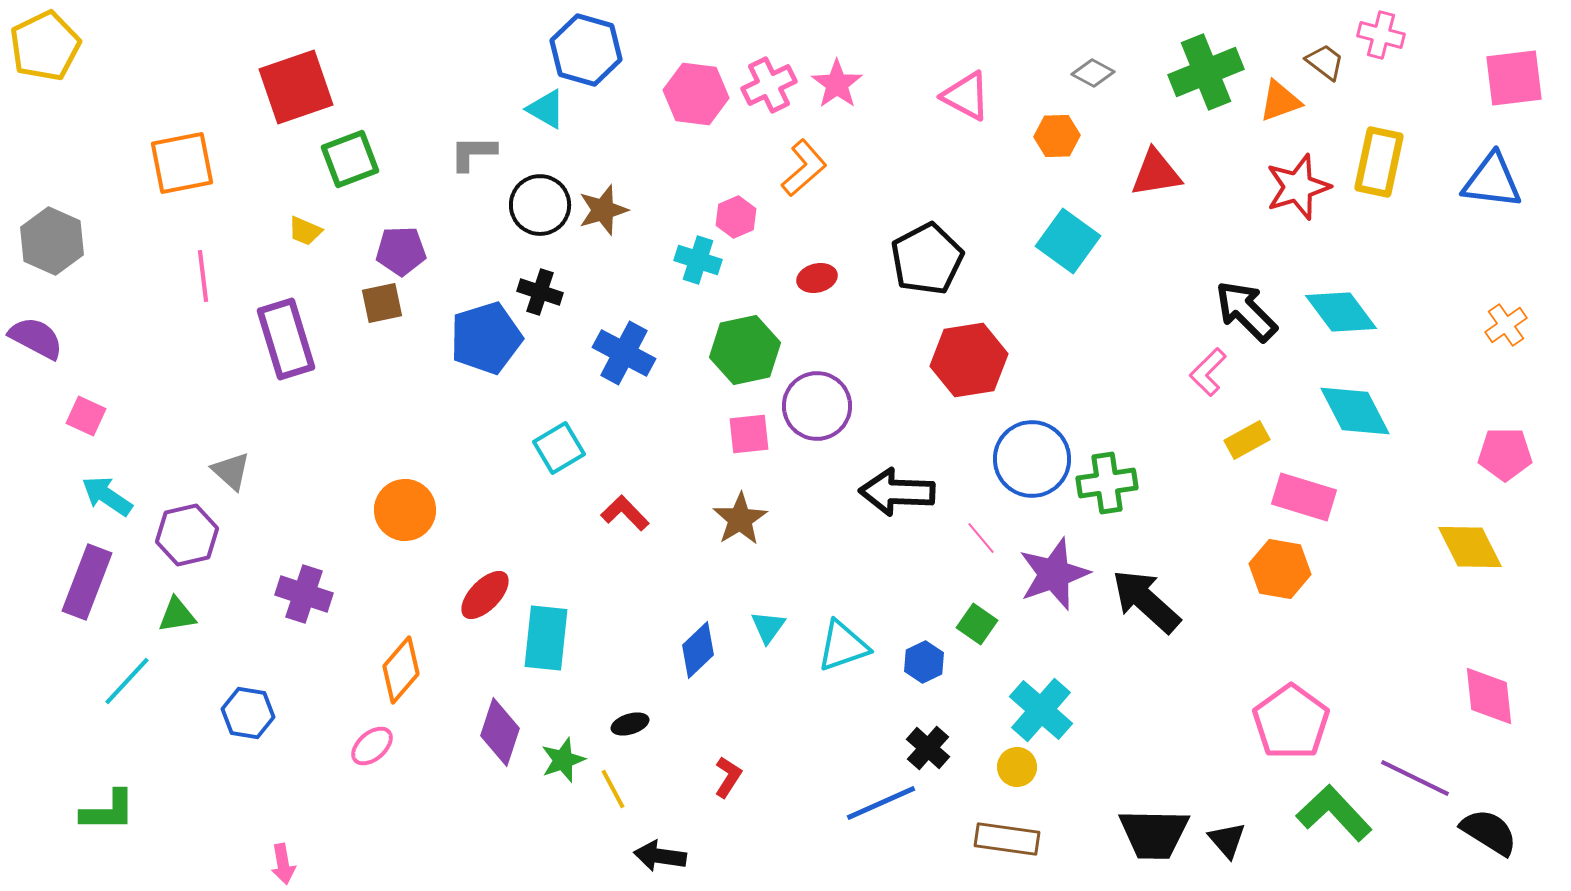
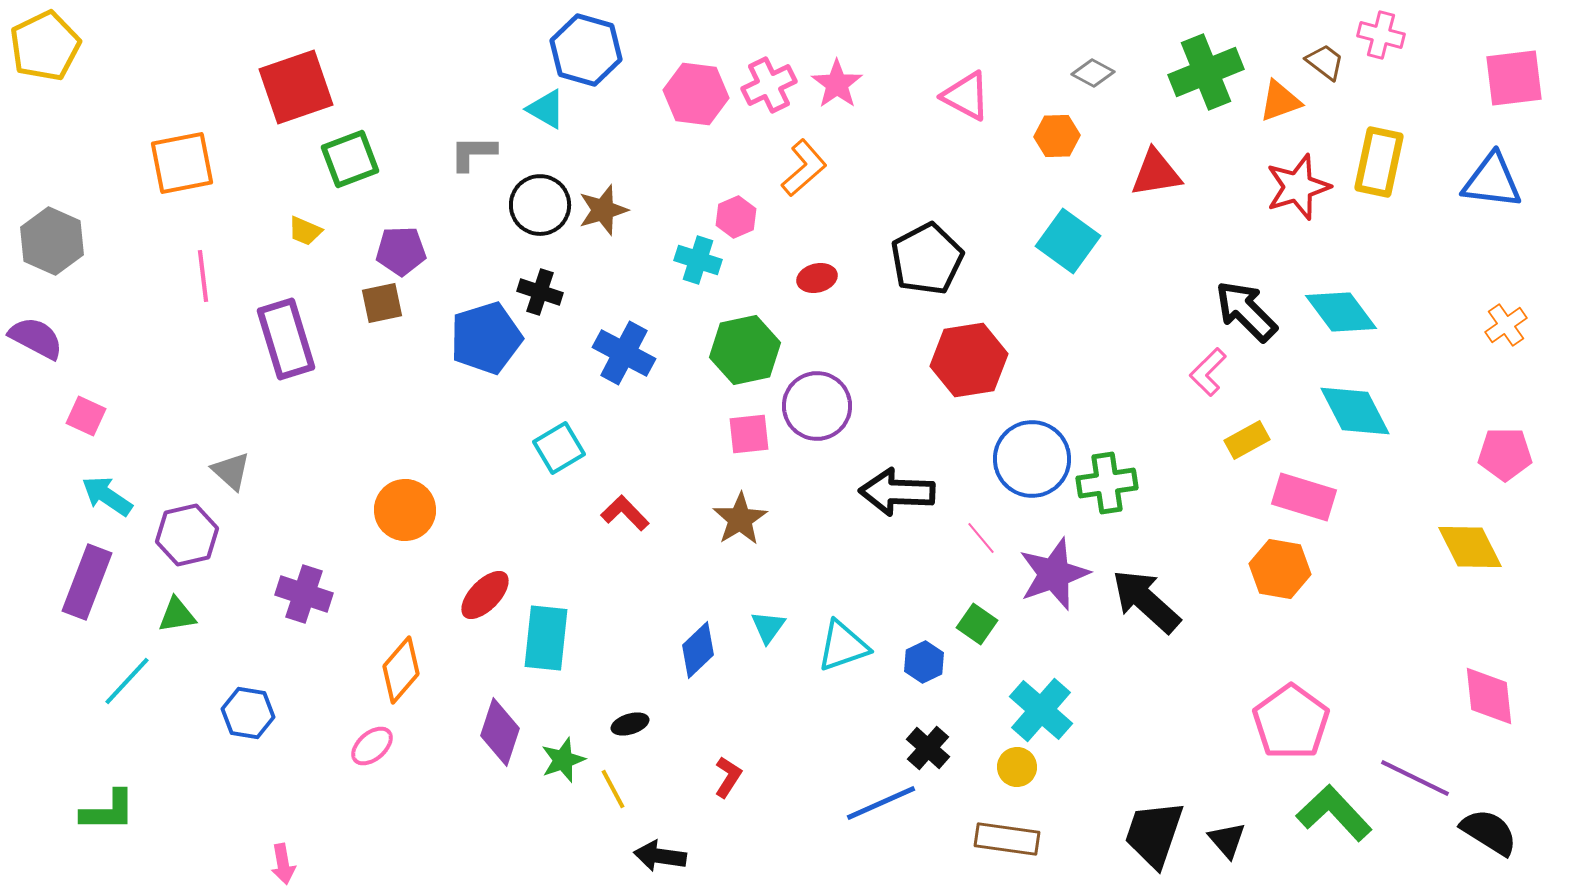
black trapezoid at (1154, 834): rotated 108 degrees clockwise
